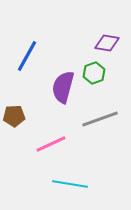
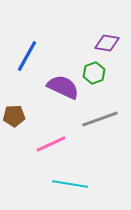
purple semicircle: rotated 100 degrees clockwise
